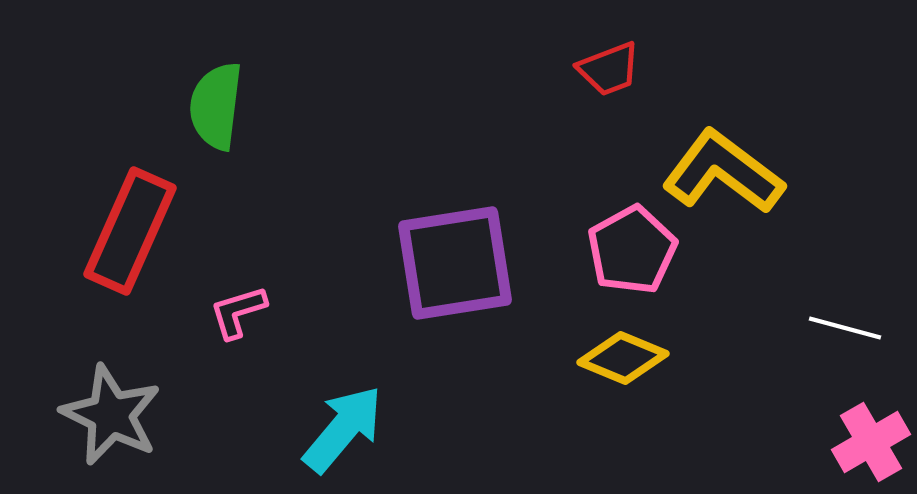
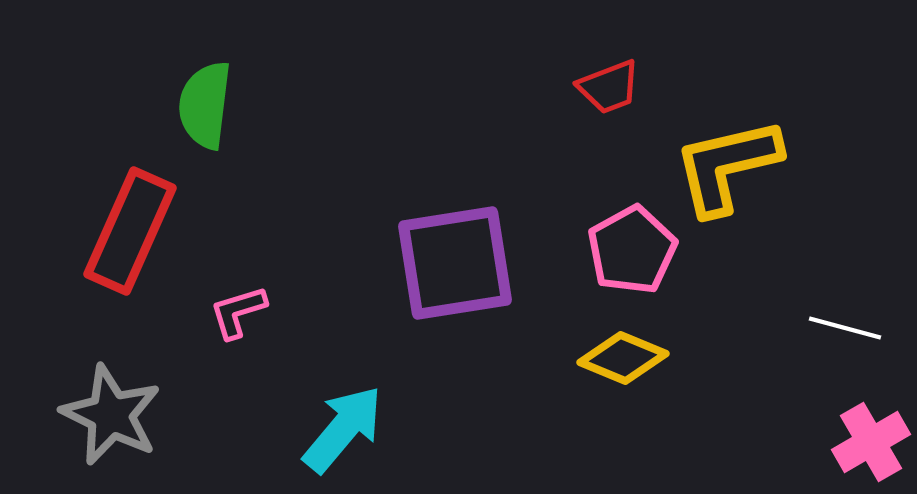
red trapezoid: moved 18 px down
green semicircle: moved 11 px left, 1 px up
yellow L-shape: moved 4 px right, 6 px up; rotated 50 degrees counterclockwise
